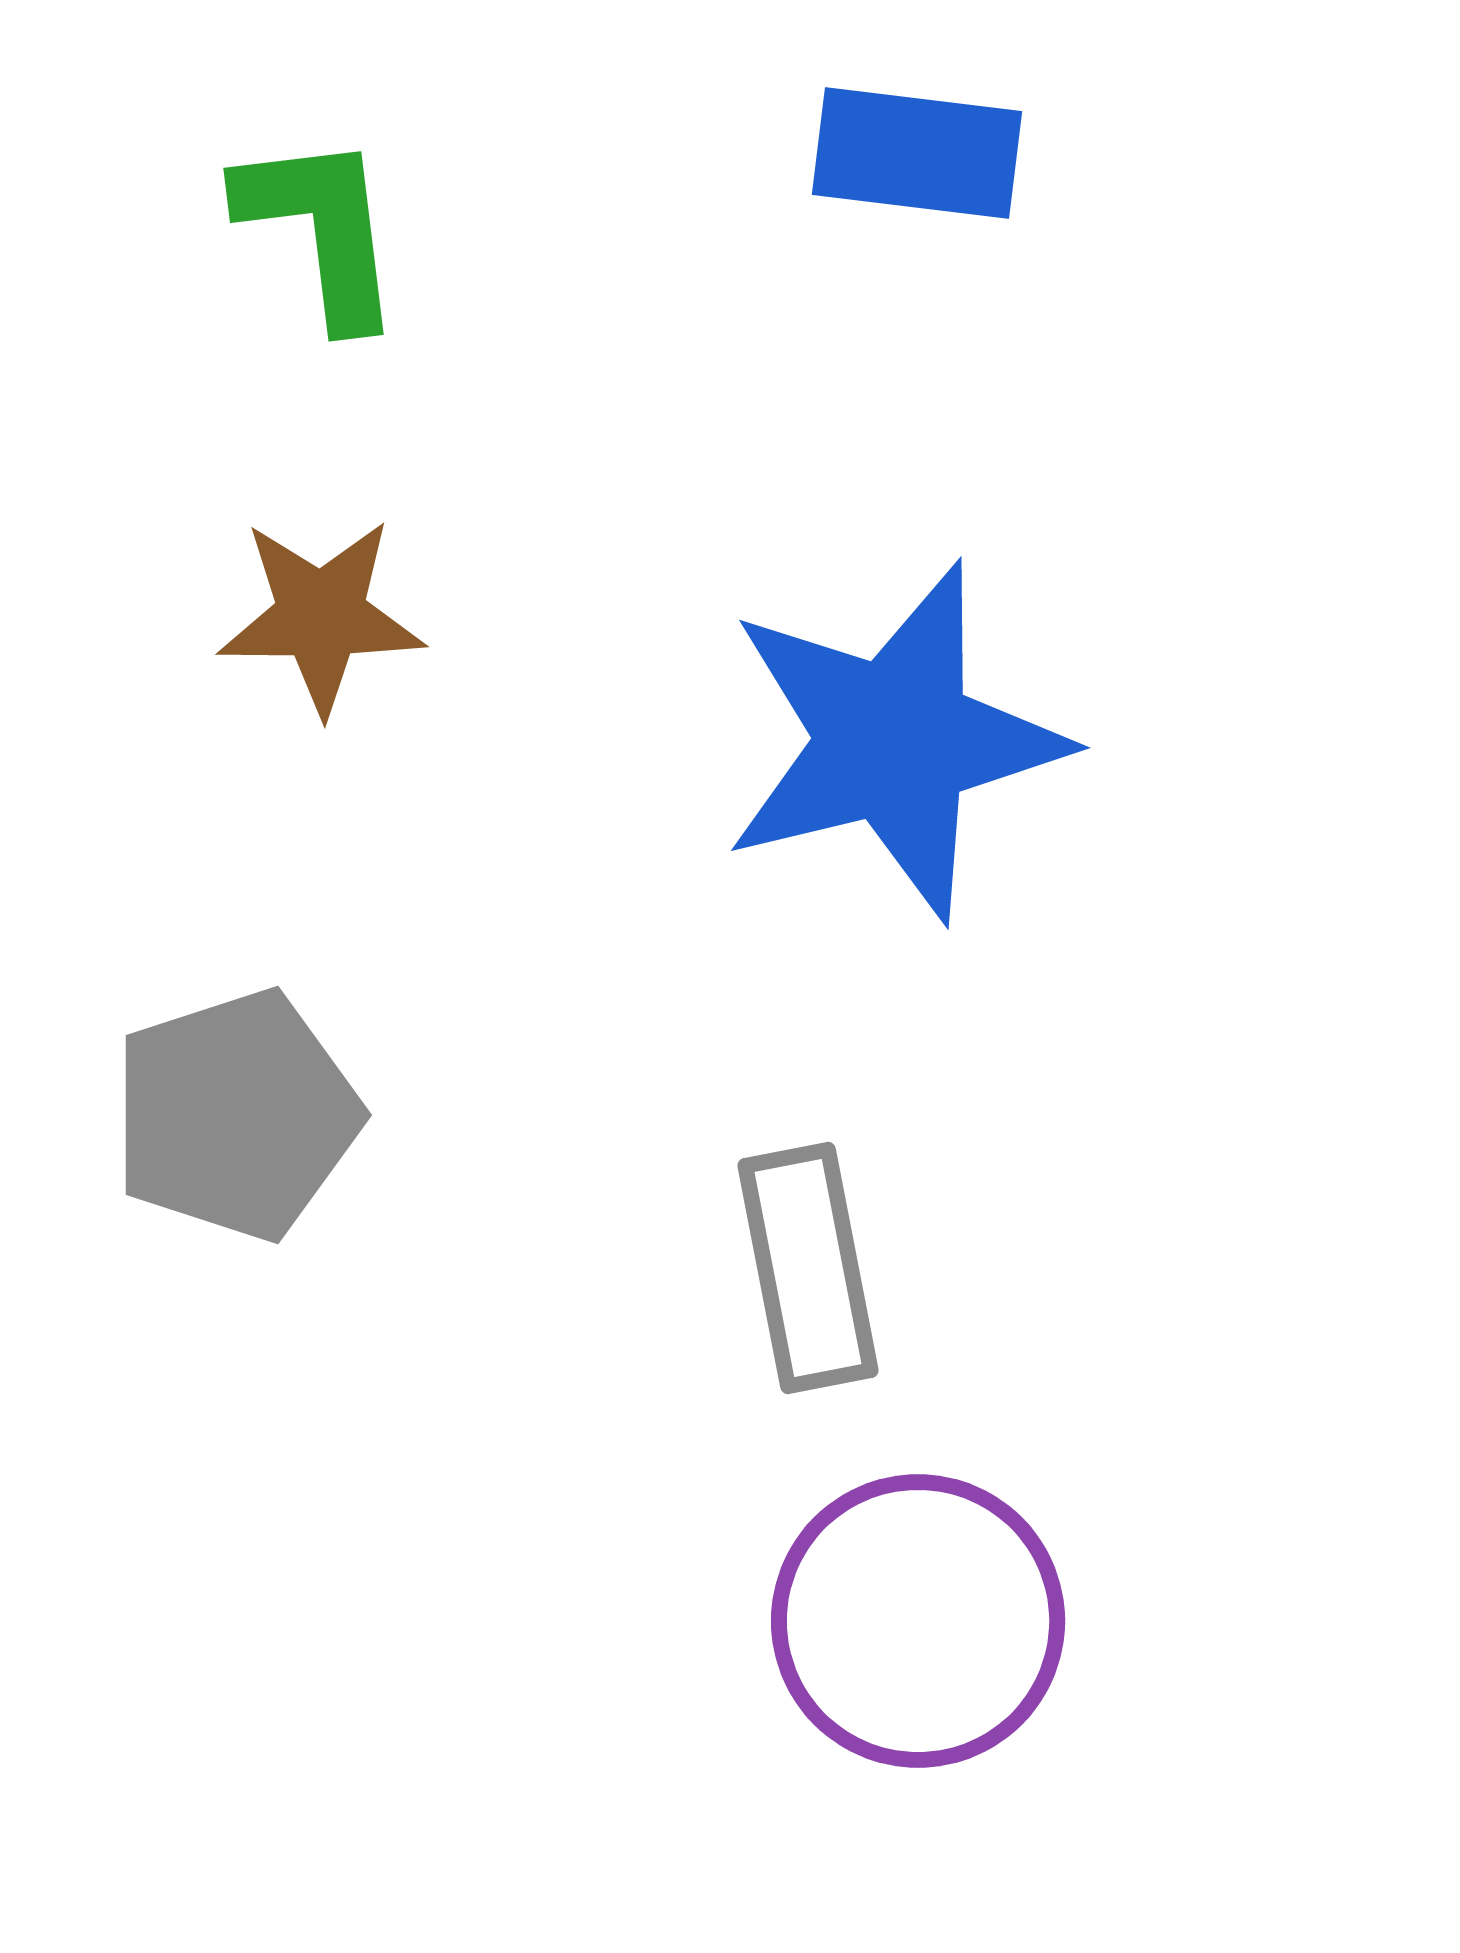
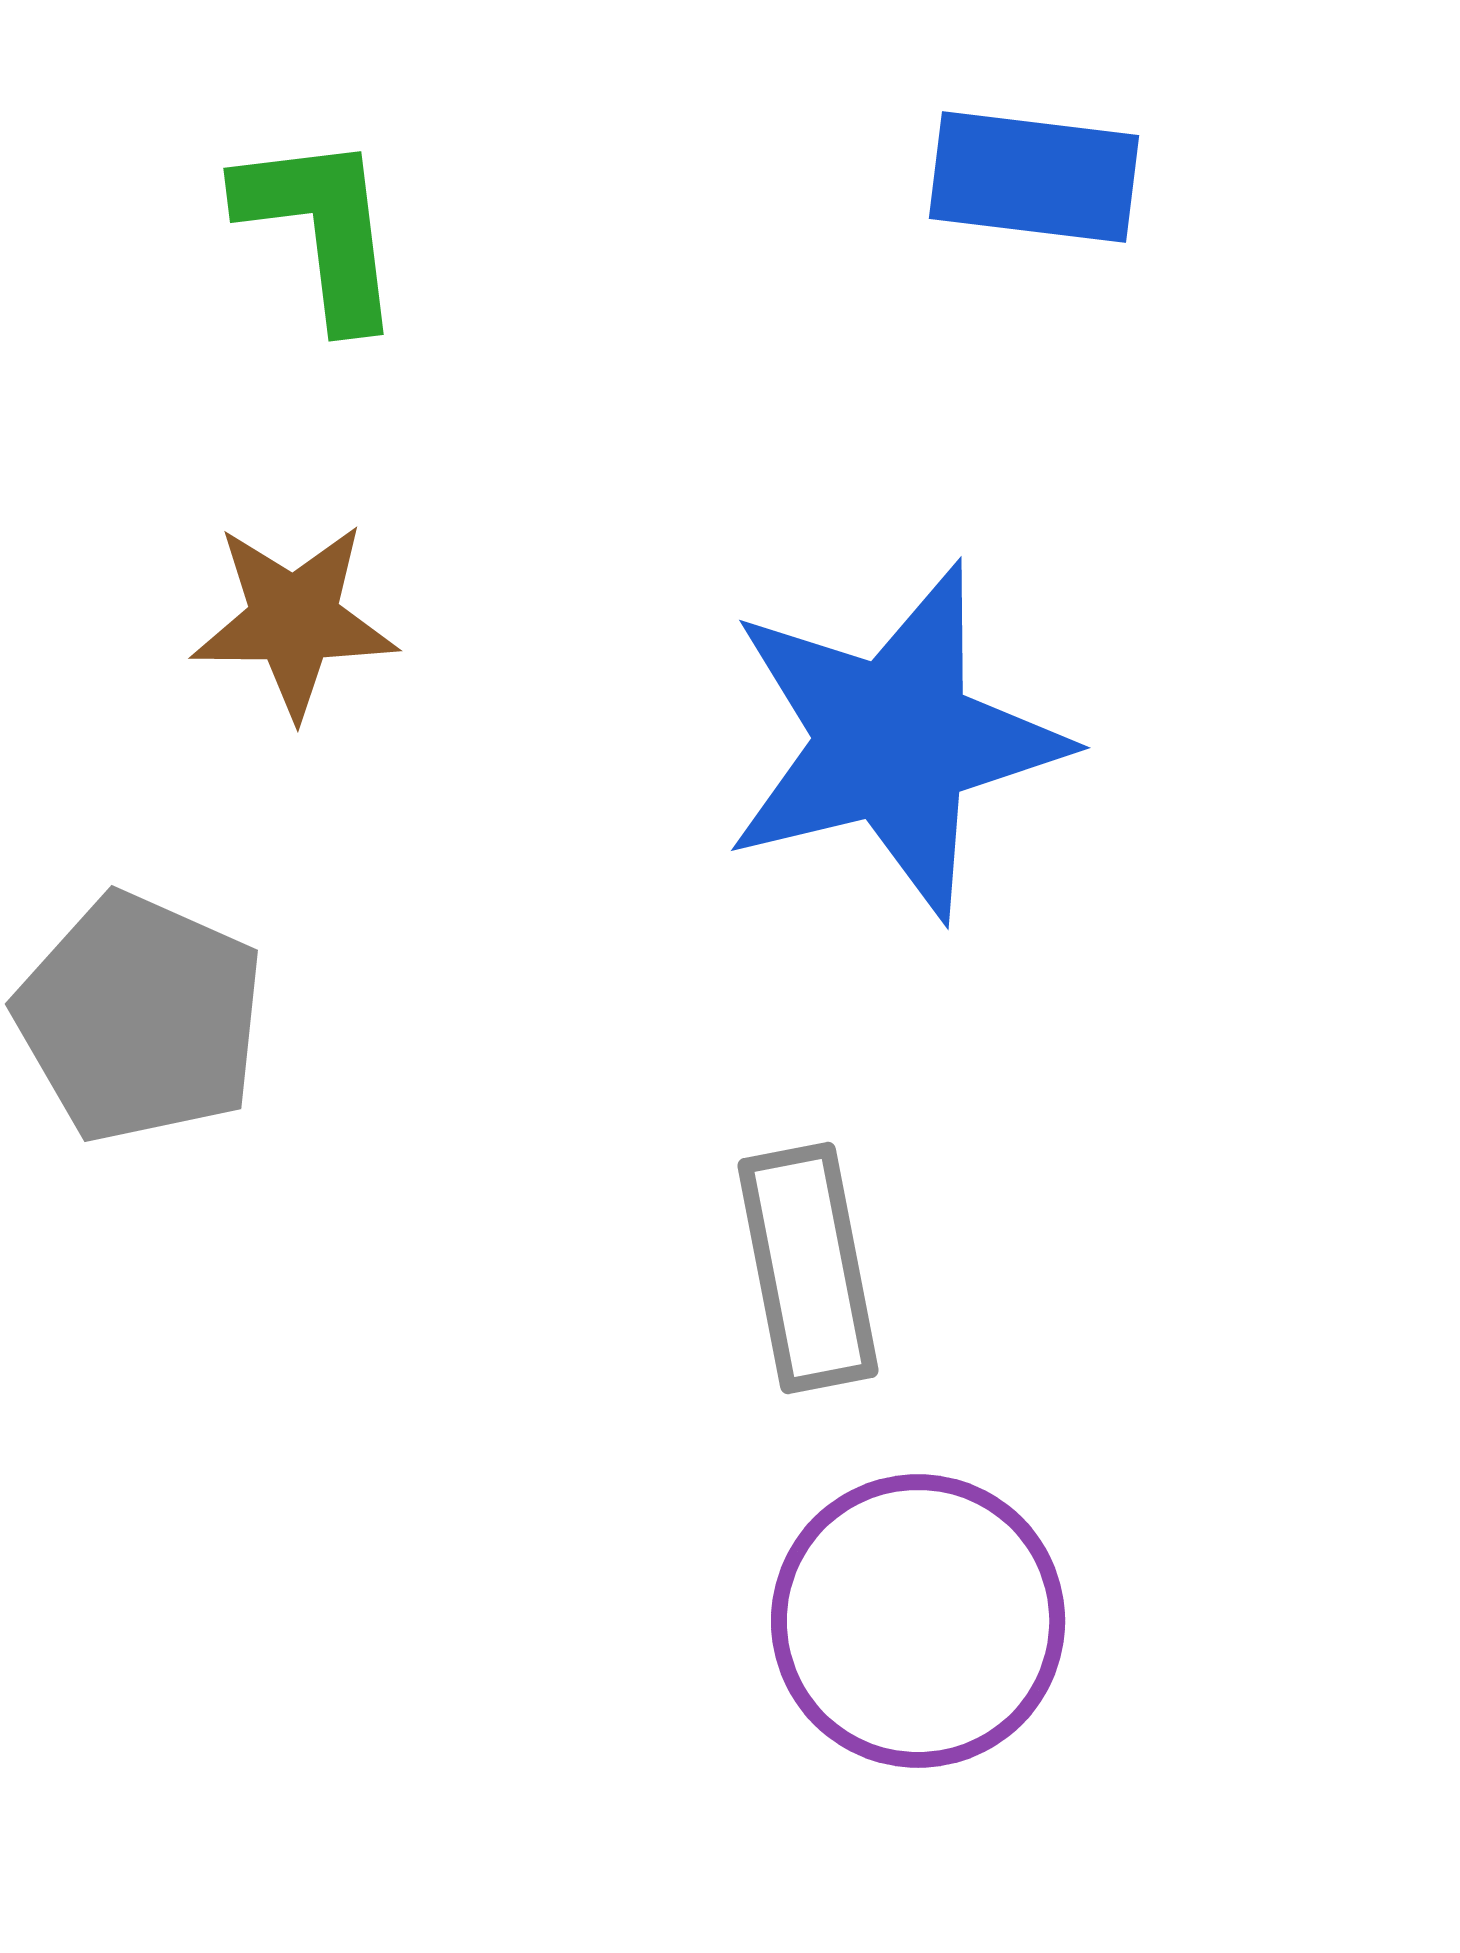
blue rectangle: moved 117 px right, 24 px down
brown star: moved 27 px left, 4 px down
gray pentagon: moved 96 px left, 97 px up; rotated 30 degrees counterclockwise
